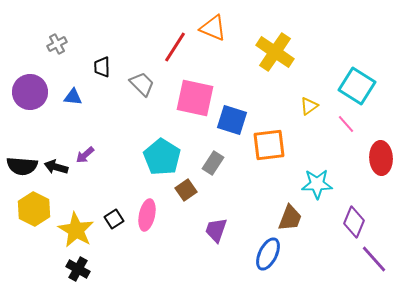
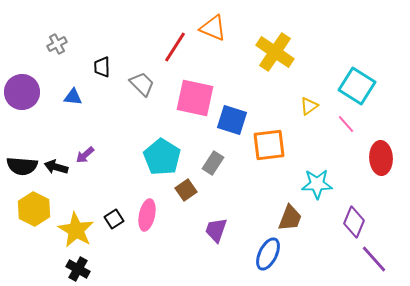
purple circle: moved 8 px left
